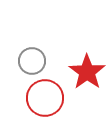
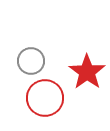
gray circle: moved 1 px left
